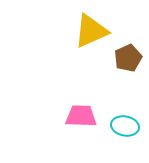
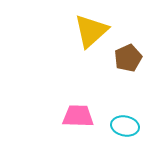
yellow triangle: rotated 18 degrees counterclockwise
pink trapezoid: moved 3 px left
